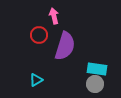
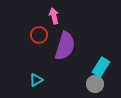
cyan rectangle: moved 4 px right, 2 px up; rotated 66 degrees counterclockwise
